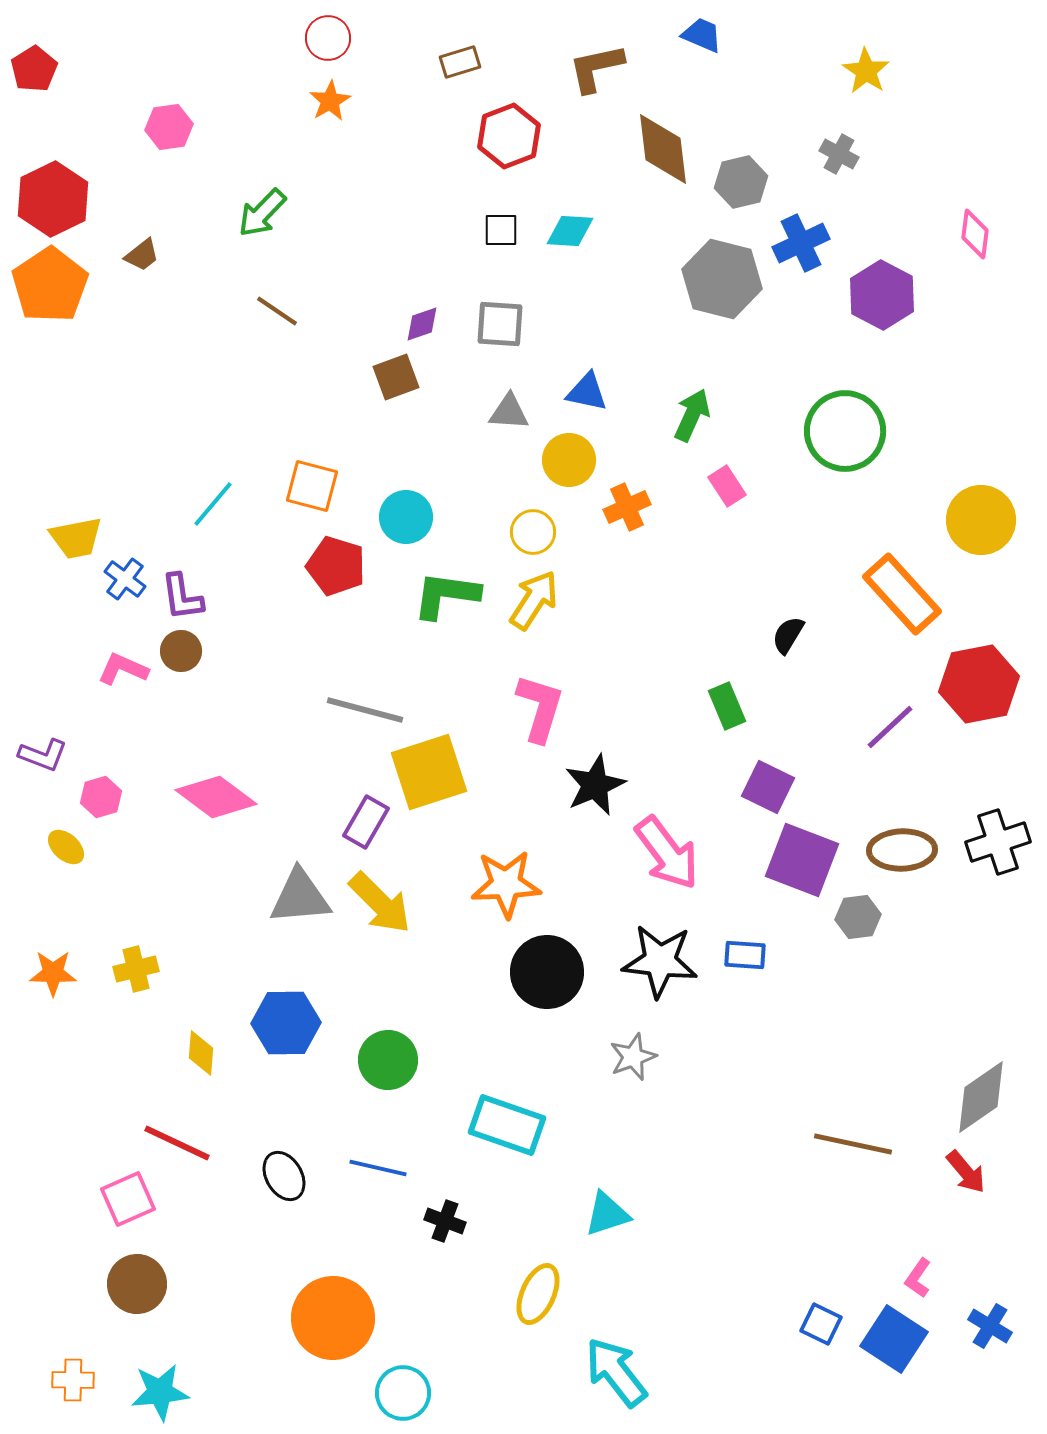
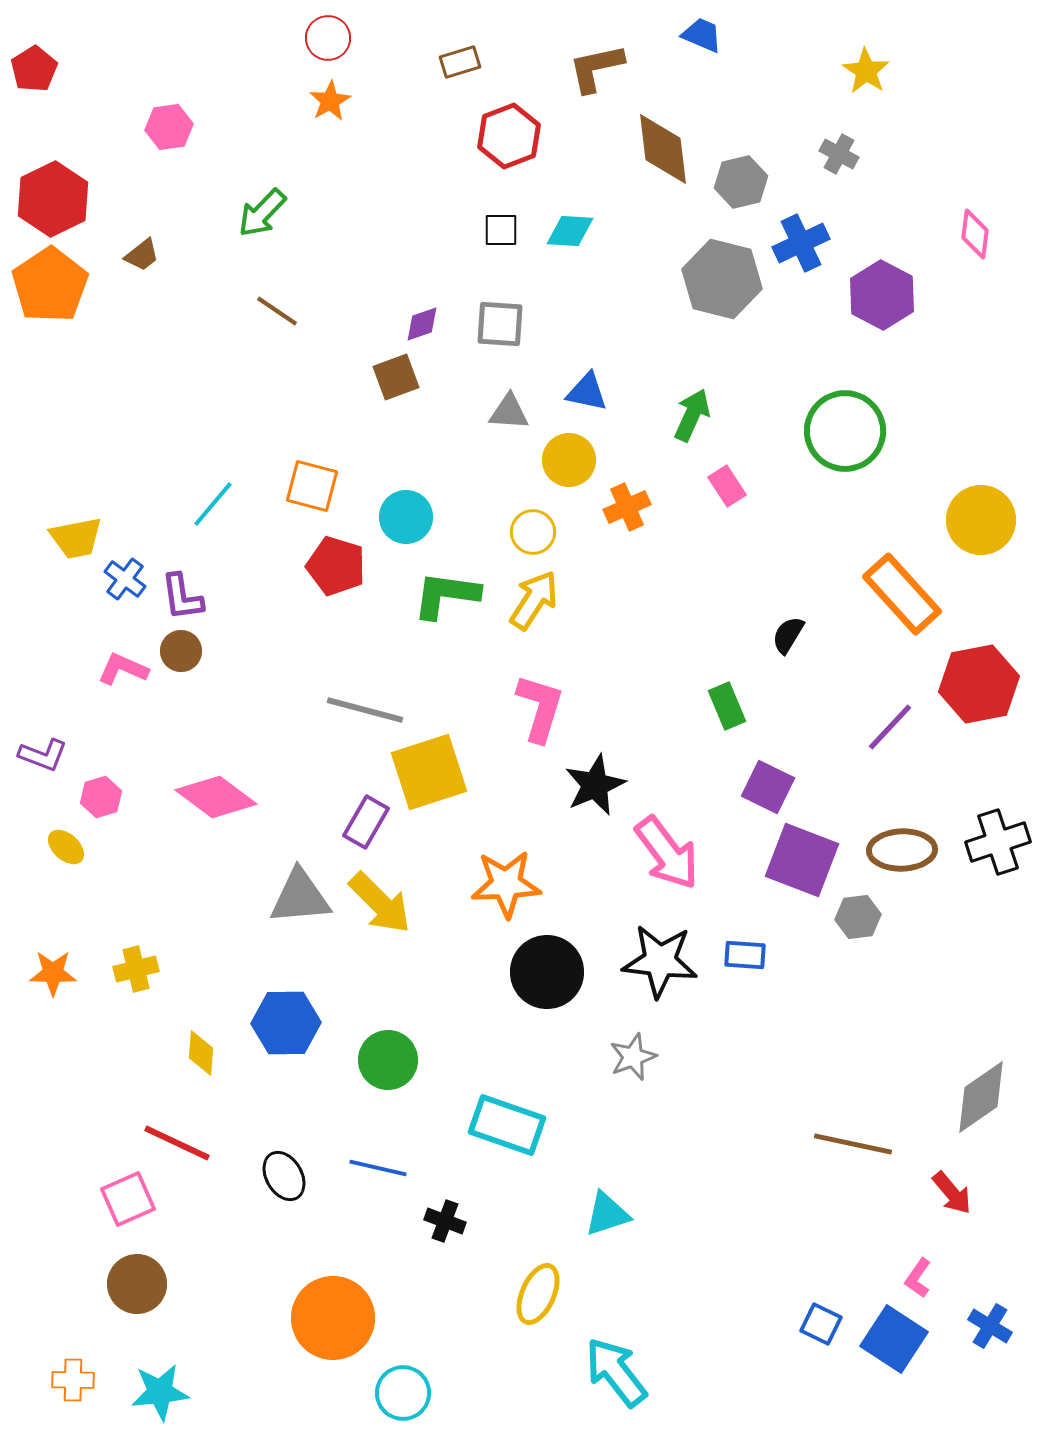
purple line at (890, 727): rotated 4 degrees counterclockwise
red arrow at (966, 1172): moved 14 px left, 21 px down
